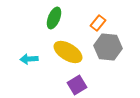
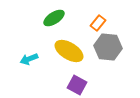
green ellipse: rotated 35 degrees clockwise
yellow ellipse: moved 1 px right, 1 px up
cyan arrow: rotated 18 degrees counterclockwise
purple square: rotated 30 degrees counterclockwise
